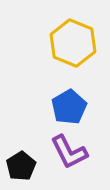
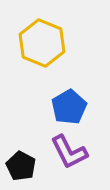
yellow hexagon: moved 31 px left
black pentagon: rotated 12 degrees counterclockwise
